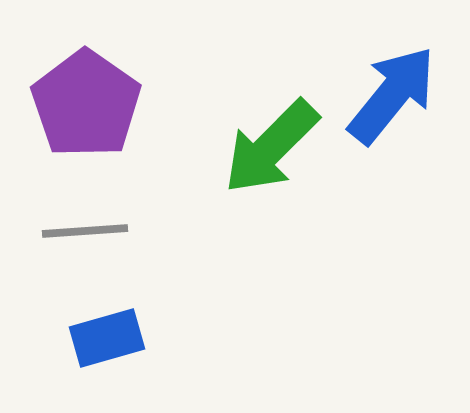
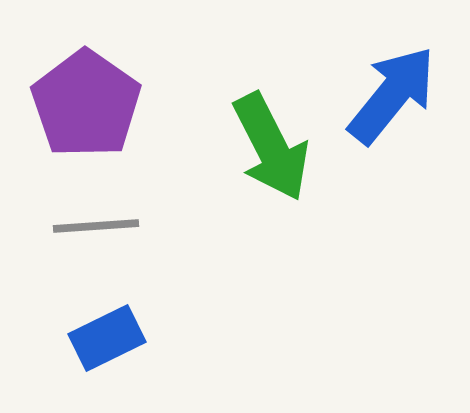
green arrow: rotated 72 degrees counterclockwise
gray line: moved 11 px right, 5 px up
blue rectangle: rotated 10 degrees counterclockwise
